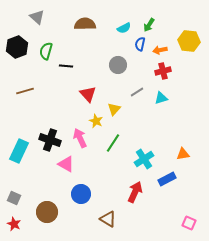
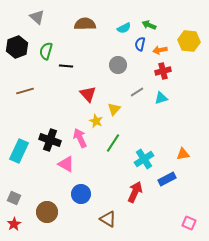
green arrow: rotated 80 degrees clockwise
red star: rotated 16 degrees clockwise
